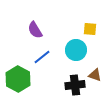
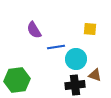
purple semicircle: moved 1 px left
cyan circle: moved 9 px down
blue line: moved 14 px right, 10 px up; rotated 30 degrees clockwise
green hexagon: moved 1 px left, 1 px down; rotated 25 degrees clockwise
